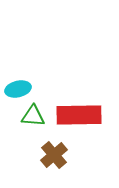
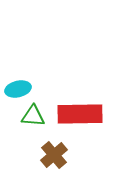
red rectangle: moved 1 px right, 1 px up
